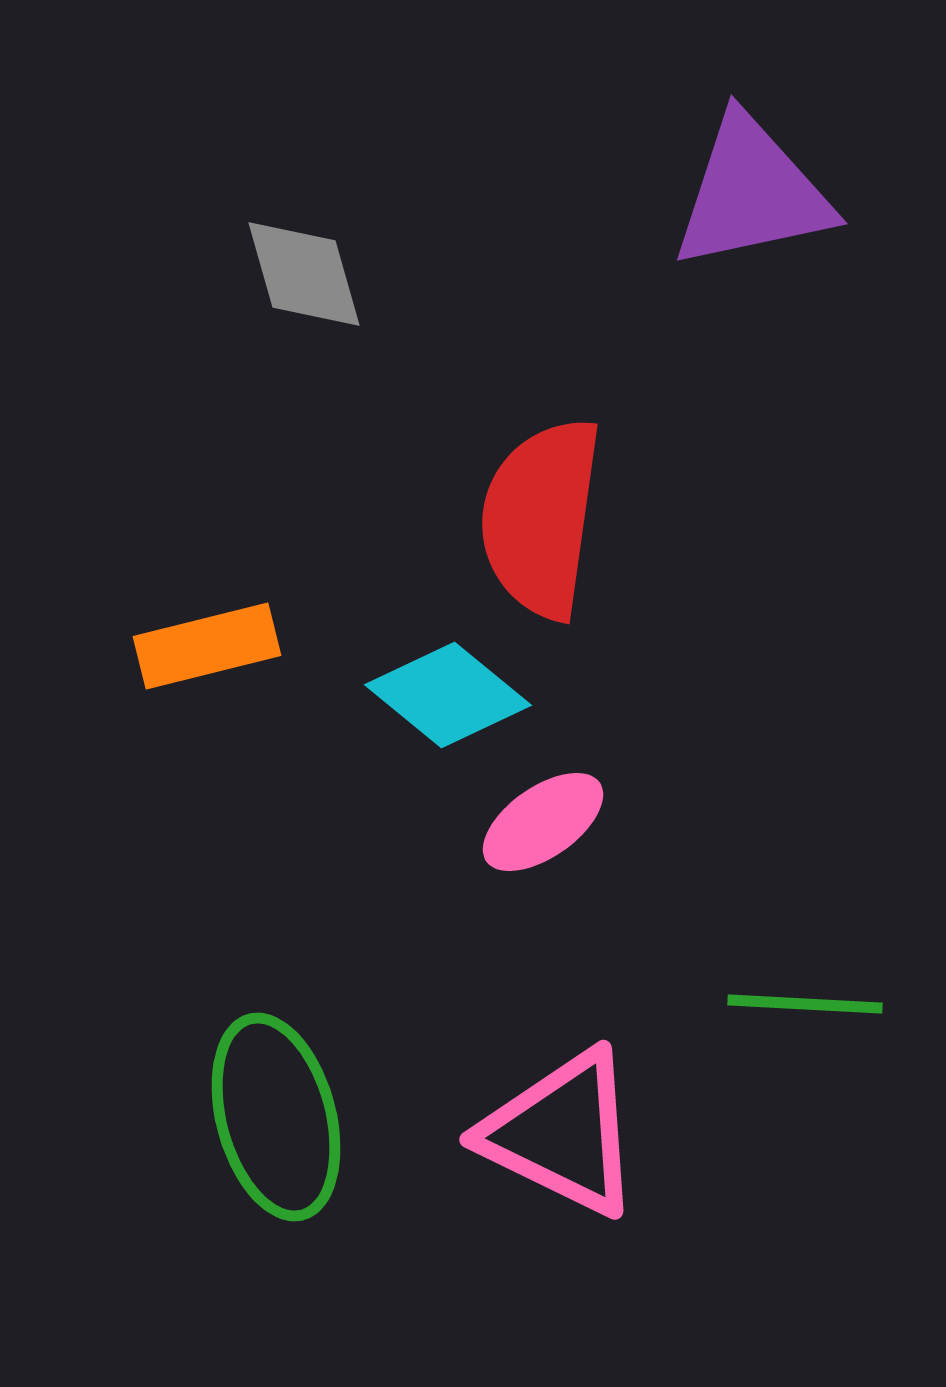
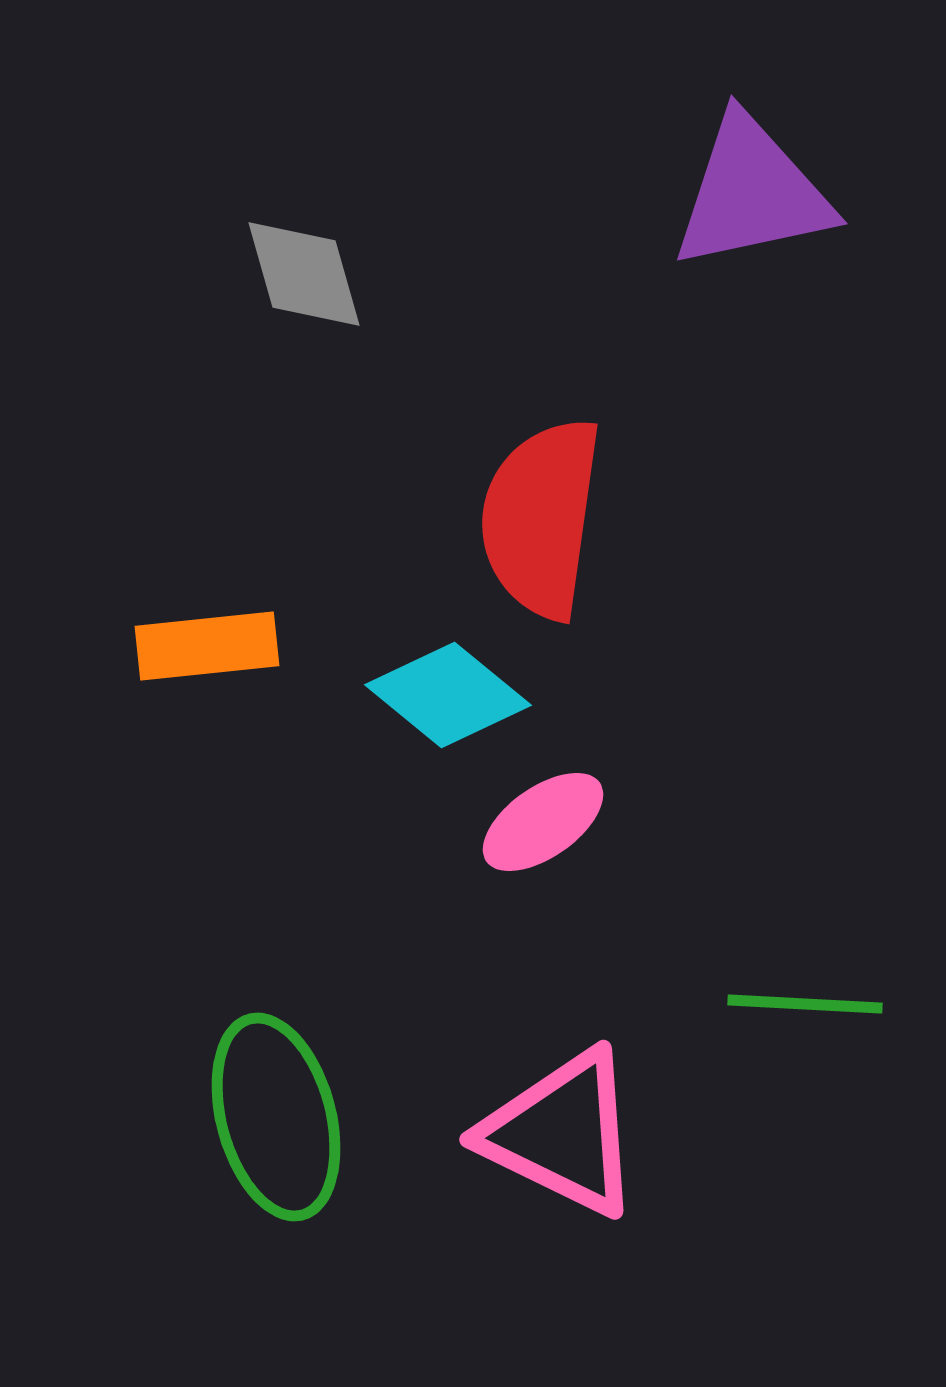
orange rectangle: rotated 8 degrees clockwise
